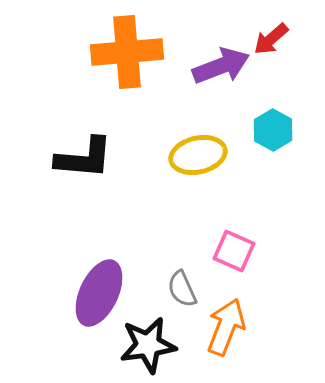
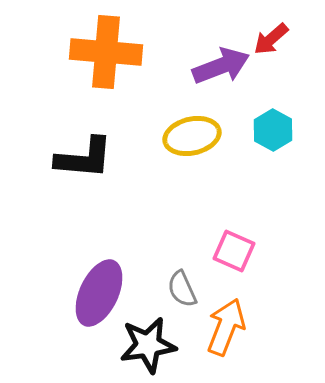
orange cross: moved 21 px left; rotated 10 degrees clockwise
yellow ellipse: moved 6 px left, 19 px up
